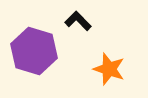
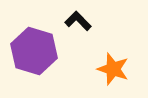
orange star: moved 4 px right
